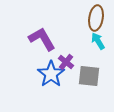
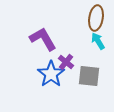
purple L-shape: moved 1 px right
